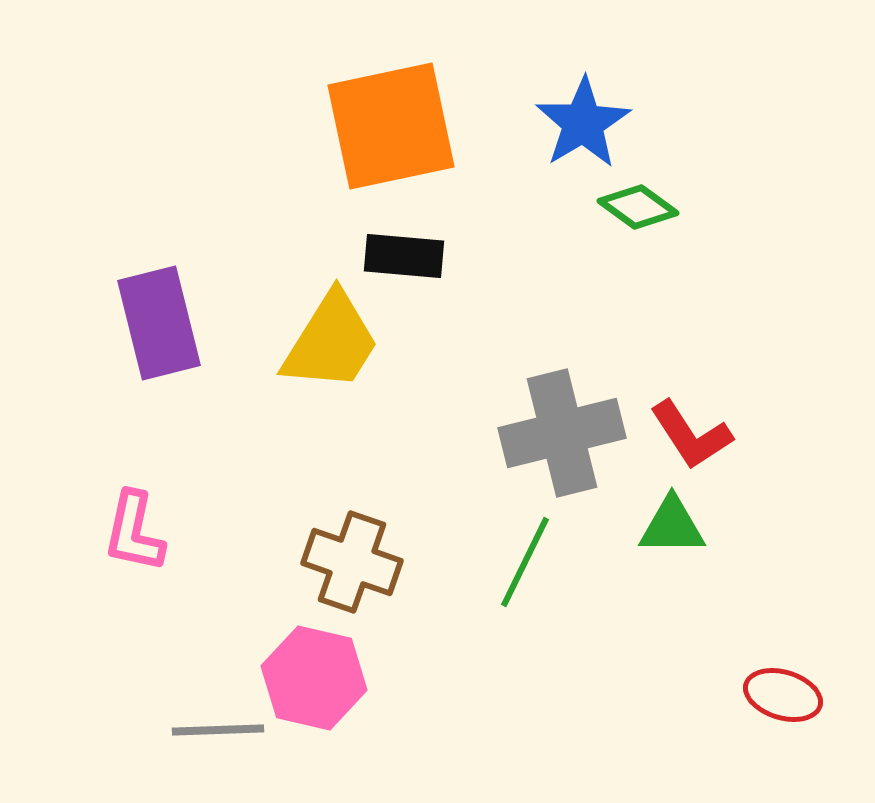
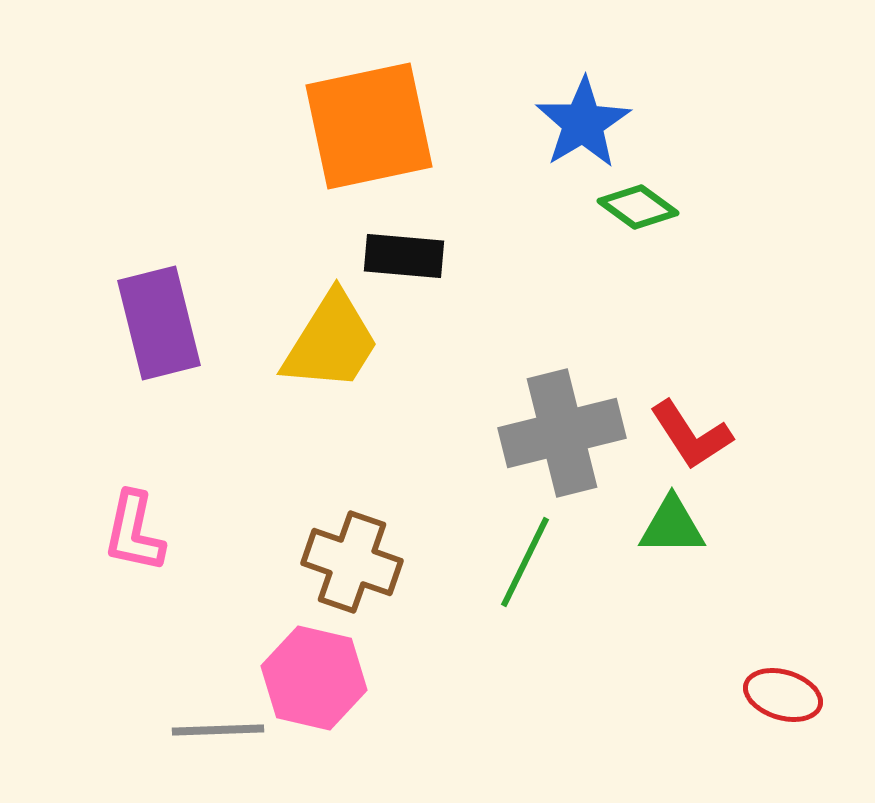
orange square: moved 22 px left
